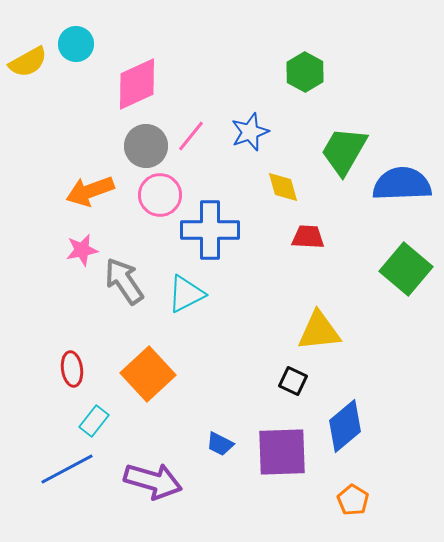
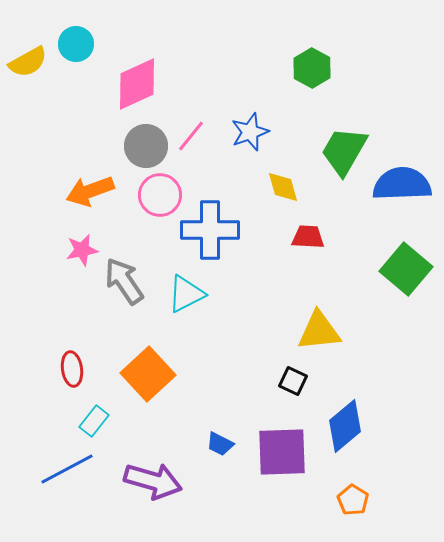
green hexagon: moved 7 px right, 4 px up
